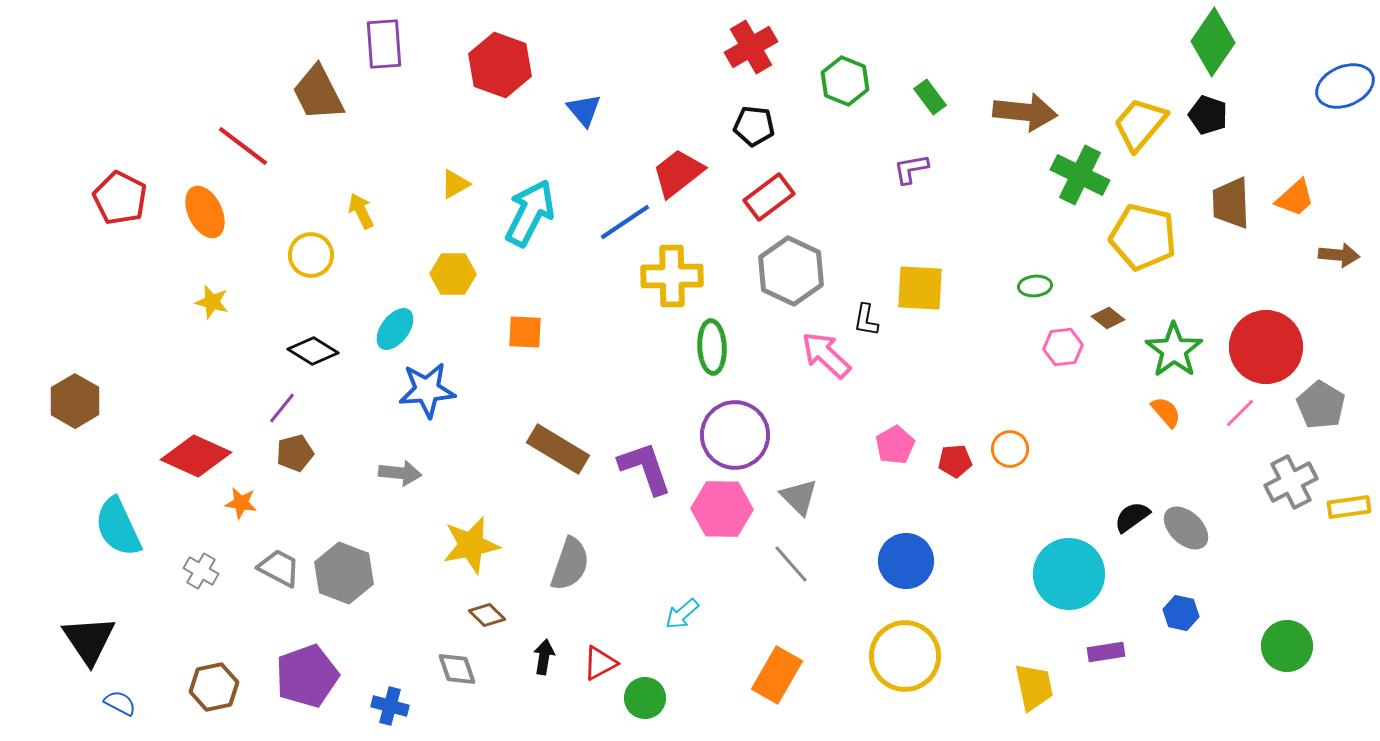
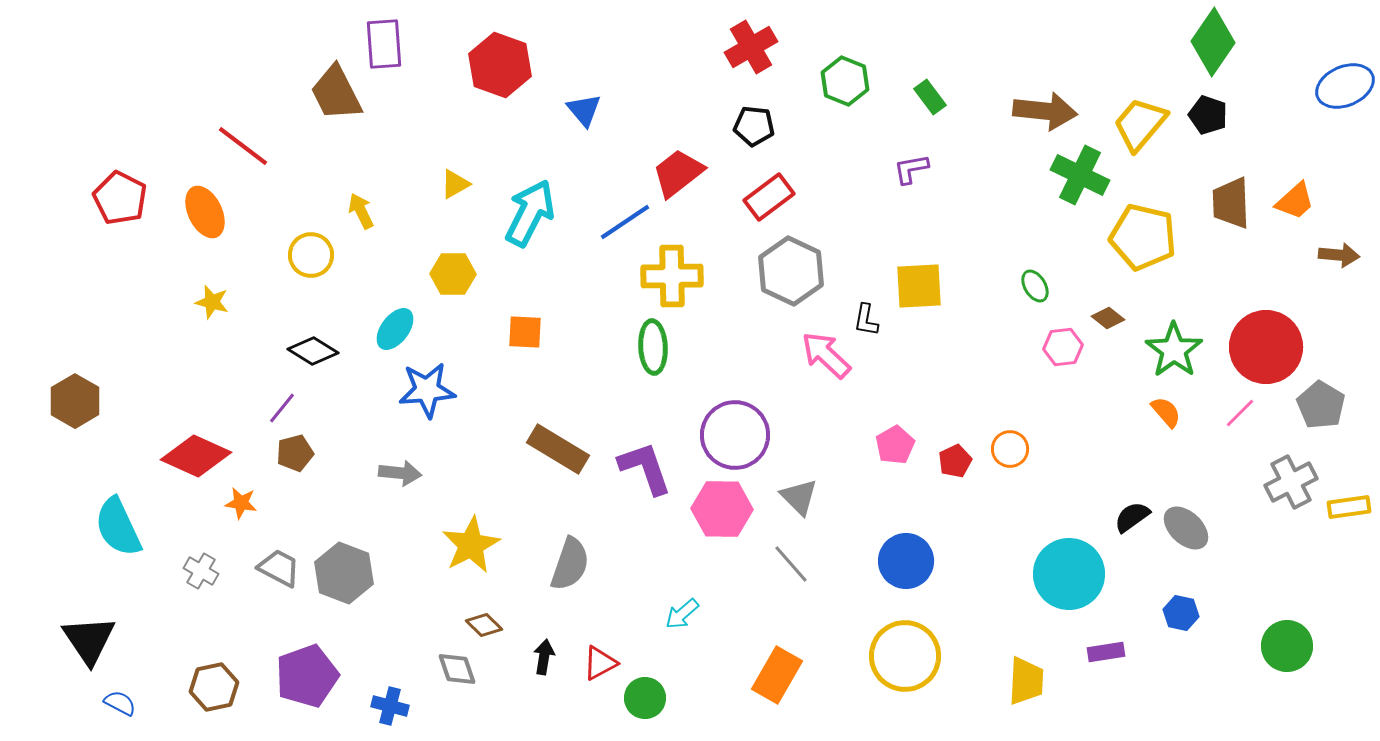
brown trapezoid at (318, 93): moved 18 px right
brown arrow at (1025, 112): moved 20 px right, 1 px up
orange trapezoid at (1295, 198): moved 3 px down
green ellipse at (1035, 286): rotated 64 degrees clockwise
yellow square at (920, 288): moved 1 px left, 2 px up; rotated 6 degrees counterclockwise
green ellipse at (712, 347): moved 59 px left
red pentagon at (955, 461): rotated 20 degrees counterclockwise
yellow star at (471, 545): rotated 16 degrees counterclockwise
brown diamond at (487, 615): moved 3 px left, 10 px down
yellow trapezoid at (1034, 687): moved 8 px left, 6 px up; rotated 15 degrees clockwise
